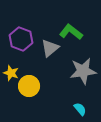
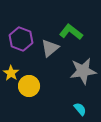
yellow star: rotated 14 degrees clockwise
